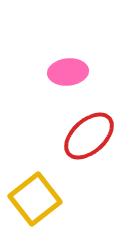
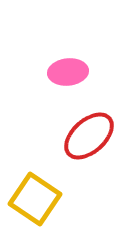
yellow square: rotated 18 degrees counterclockwise
